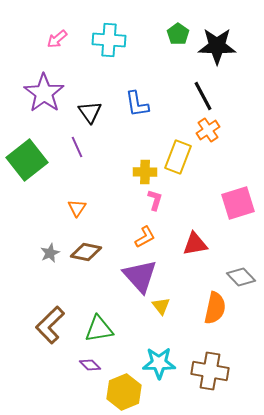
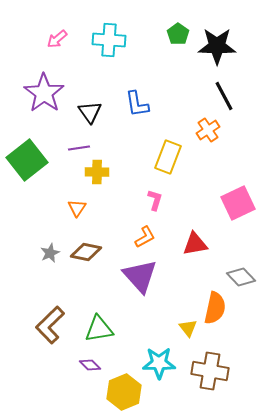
black line: moved 21 px right
purple line: moved 2 px right, 1 px down; rotated 75 degrees counterclockwise
yellow rectangle: moved 10 px left
yellow cross: moved 48 px left
pink square: rotated 8 degrees counterclockwise
yellow triangle: moved 27 px right, 22 px down
